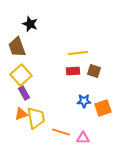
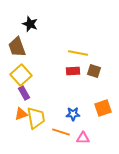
yellow line: rotated 18 degrees clockwise
blue star: moved 11 px left, 13 px down
